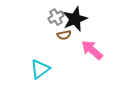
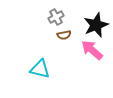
black star: moved 21 px right, 6 px down
cyan triangle: rotated 50 degrees clockwise
